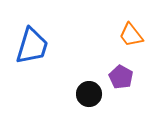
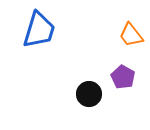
blue trapezoid: moved 7 px right, 16 px up
purple pentagon: moved 2 px right
